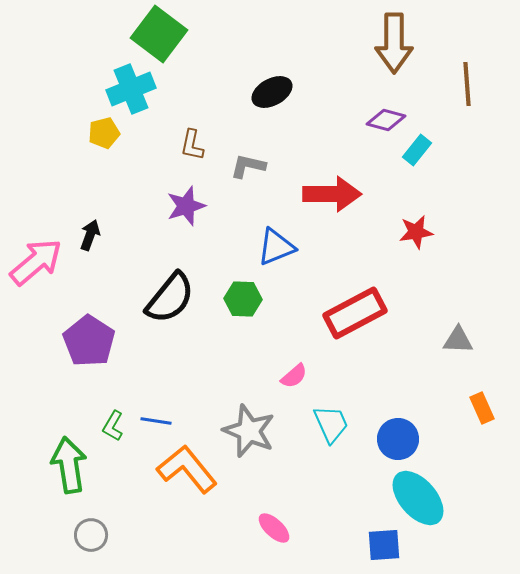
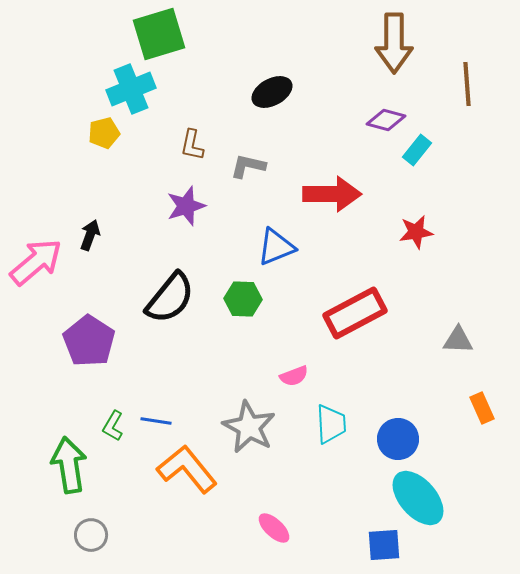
green square: rotated 36 degrees clockwise
pink semicircle: rotated 20 degrees clockwise
cyan trapezoid: rotated 21 degrees clockwise
gray star: moved 4 px up; rotated 6 degrees clockwise
